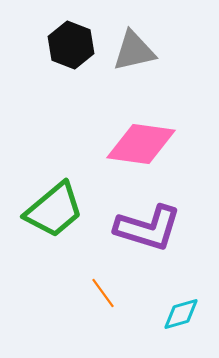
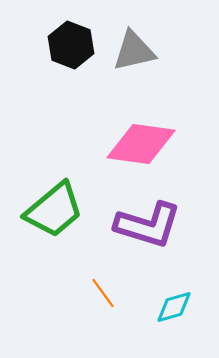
purple L-shape: moved 3 px up
cyan diamond: moved 7 px left, 7 px up
